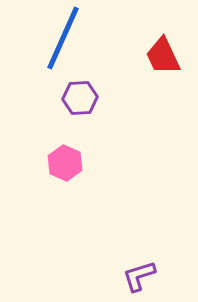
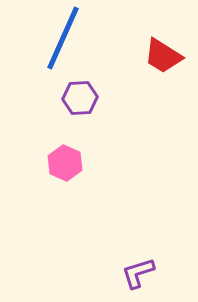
red trapezoid: rotated 33 degrees counterclockwise
purple L-shape: moved 1 px left, 3 px up
